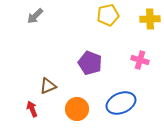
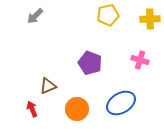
blue ellipse: rotated 8 degrees counterclockwise
